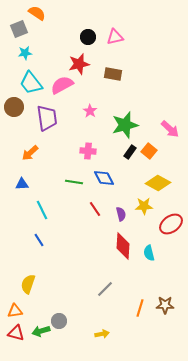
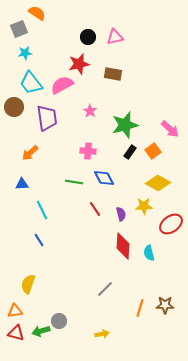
orange square: moved 4 px right; rotated 14 degrees clockwise
